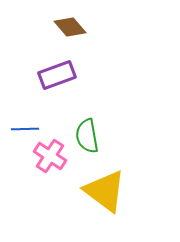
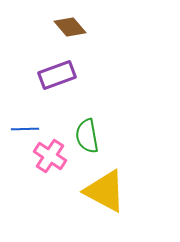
yellow triangle: rotated 9 degrees counterclockwise
